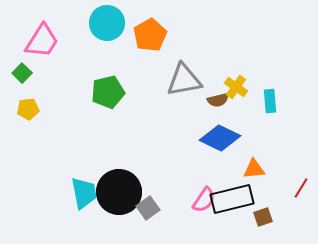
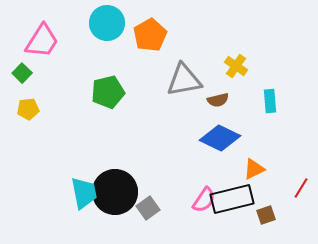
yellow cross: moved 21 px up
orange triangle: rotated 20 degrees counterclockwise
black circle: moved 4 px left
brown square: moved 3 px right, 2 px up
